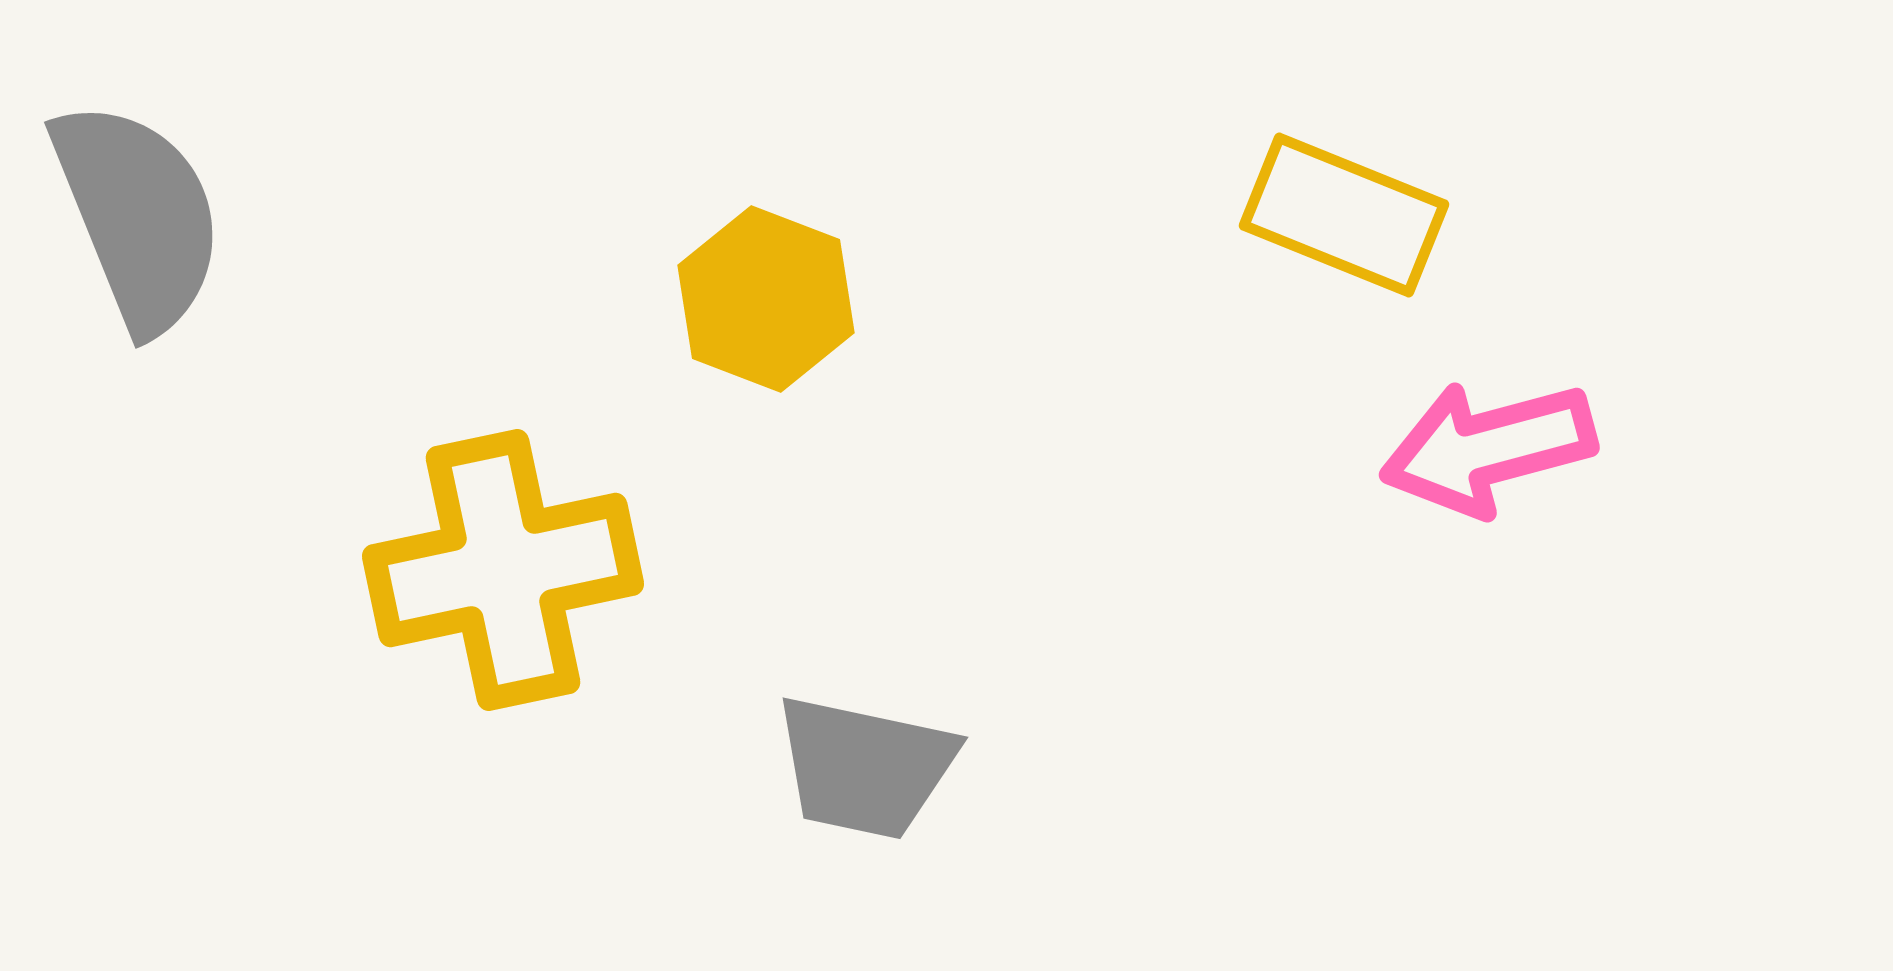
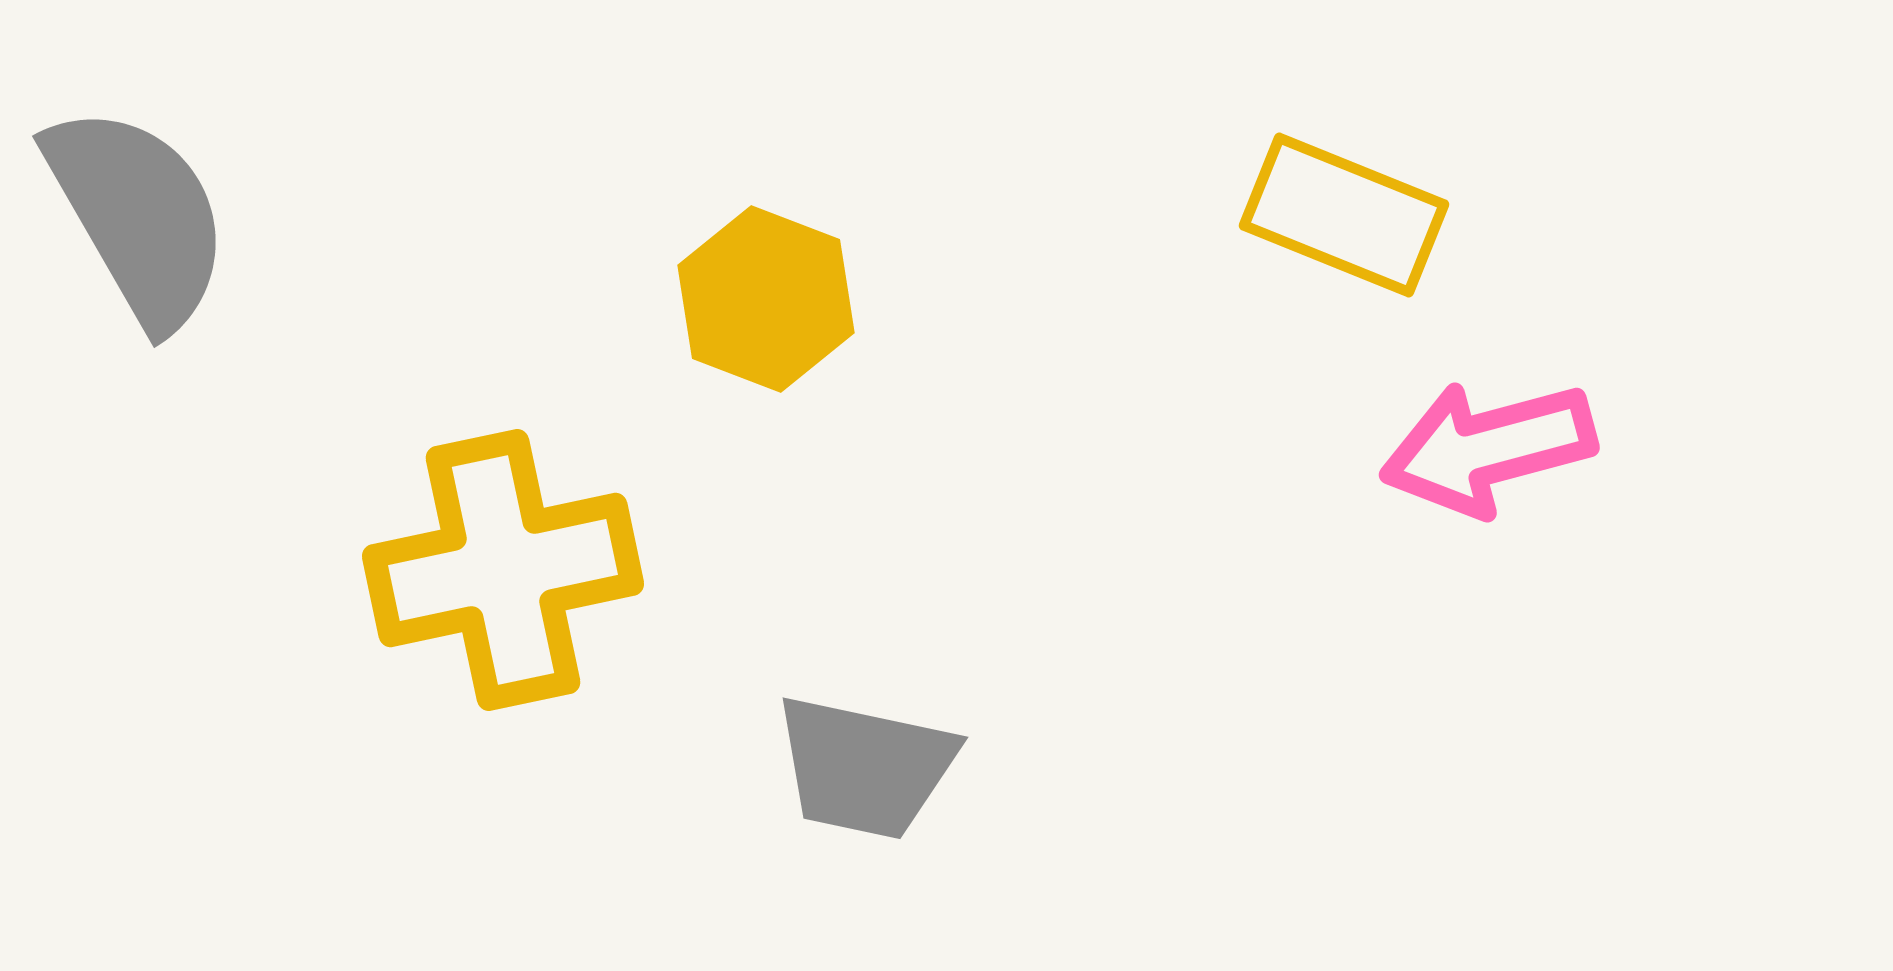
gray semicircle: rotated 8 degrees counterclockwise
